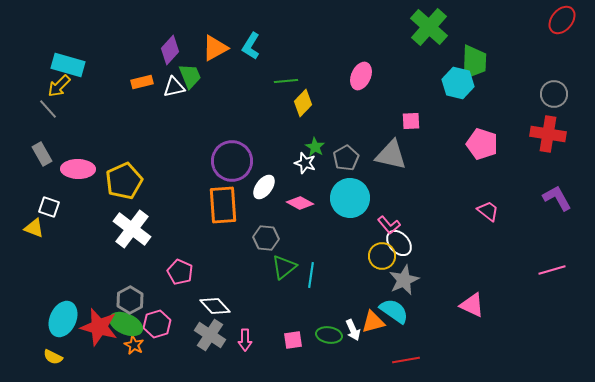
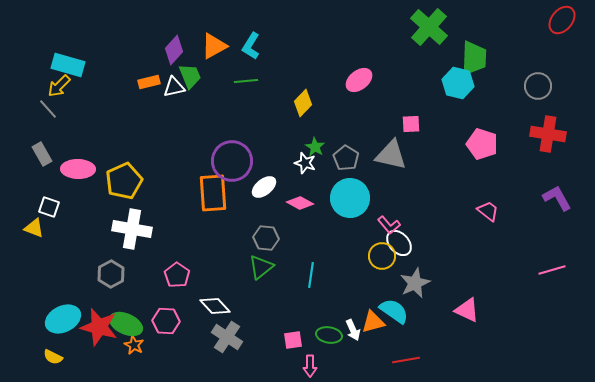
orange triangle at (215, 48): moved 1 px left, 2 px up
purple diamond at (170, 50): moved 4 px right
green trapezoid at (474, 62): moved 4 px up
pink ellipse at (361, 76): moved 2 px left, 4 px down; rotated 28 degrees clockwise
green line at (286, 81): moved 40 px left
orange rectangle at (142, 82): moved 7 px right
gray circle at (554, 94): moved 16 px left, 8 px up
pink square at (411, 121): moved 3 px down
gray pentagon at (346, 158): rotated 10 degrees counterclockwise
white ellipse at (264, 187): rotated 15 degrees clockwise
orange rectangle at (223, 205): moved 10 px left, 12 px up
white cross at (132, 229): rotated 27 degrees counterclockwise
green triangle at (284, 267): moved 23 px left
pink pentagon at (180, 272): moved 3 px left, 3 px down; rotated 10 degrees clockwise
gray star at (404, 280): moved 11 px right, 3 px down
gray hexagon at (130, 300): moved 19 px left, 26 px up
pink triangle at (472, 305): moved 5 px left, 5 px down
cyan ellipse at (63, 319): rotated 40 degrees clockwise
pink hexagon at (157, 324): moved 9 px right, 3 px up; rotated 20 degrees clockwise
gray cross at (210, 335): moved 17 px right, 2 px down
pink arrow at (245, 340): moved 65 px right, 26 px down
